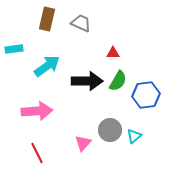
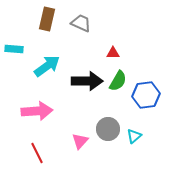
cyan rectangle: rotated 12 degrees clockwise
gray circle: moved 2 px left, 1 px up
pink triangle: moved 3 px left, 2 px up
